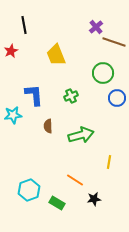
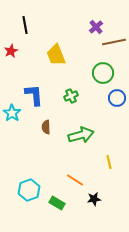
black line: moved 1 px right
brown line: rotated 30 degrees counterclockwise
cyan star: moved 1 px left, 2 px up; rotated 30 degrees counterclockwise
brown semicircle: moved 2 px left, 1 px down
yellow line: rotated 24 degrees counterclockwise
